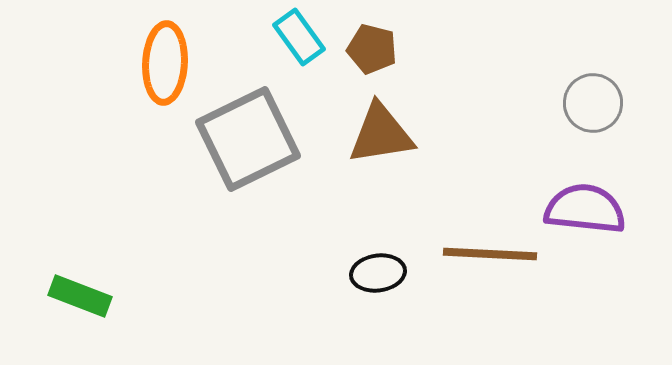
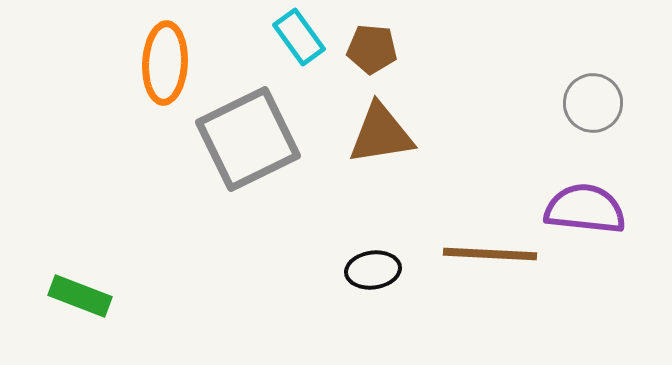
brown pentagon: rotated 9 degrees counterclockwise
black ellipse: moved 5 px left, 3 px up
